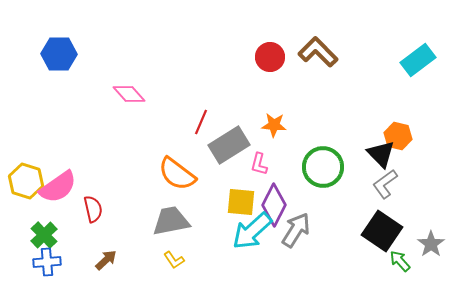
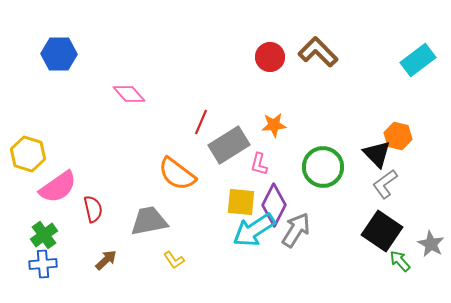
orange star: rotated 10 degrees counterclockwise
black triangle: moved 4 px left
yellow hexagon: moved 2 px right, 27 px up
gray trapezoid: moved 22 px left
cyan arrow: moved 2 px right, 1 px up; rotated 9 degrees clockwise
green cross: rotated 8 degrees clockwise
gray star: rotated 8 degrees counterclockwise
blue cross: moved 4 px left, 2 px down
